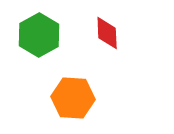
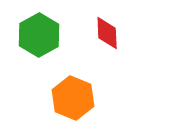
orange hexagon: rotated 18 degrees clockwise
